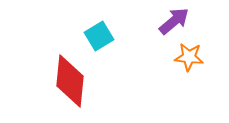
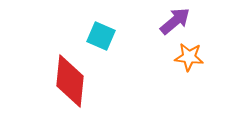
purple arrow: moved 1 px right
cyan square: moved 2 px right; rotated 36 degrees counterclockwise
